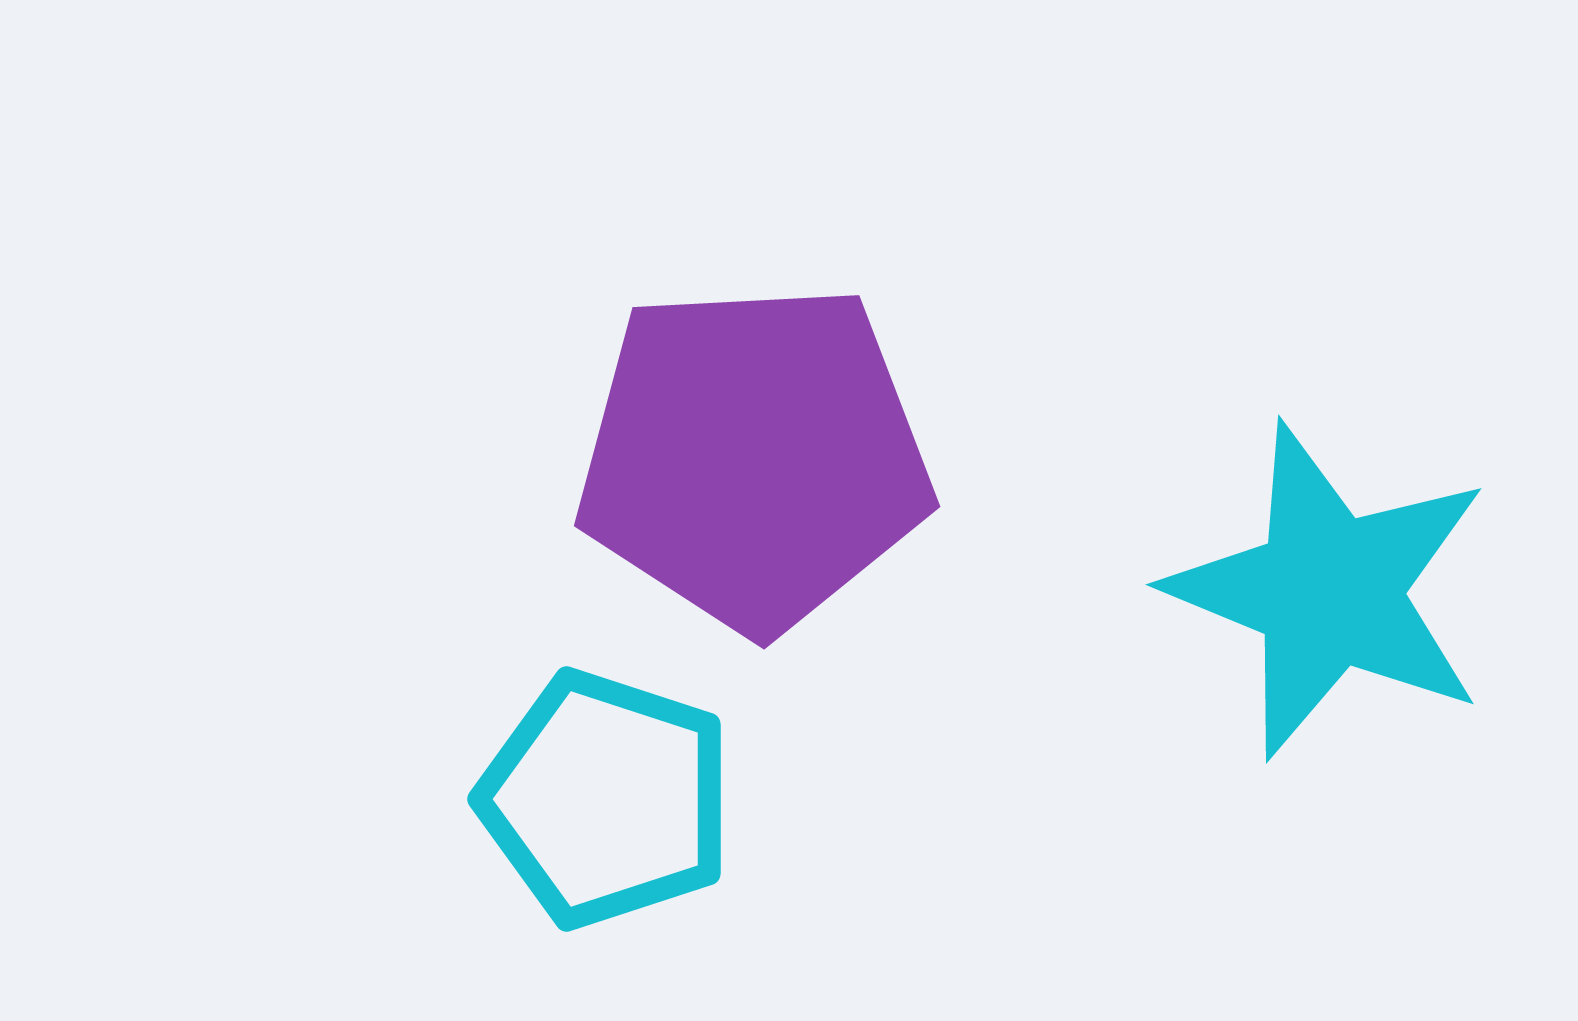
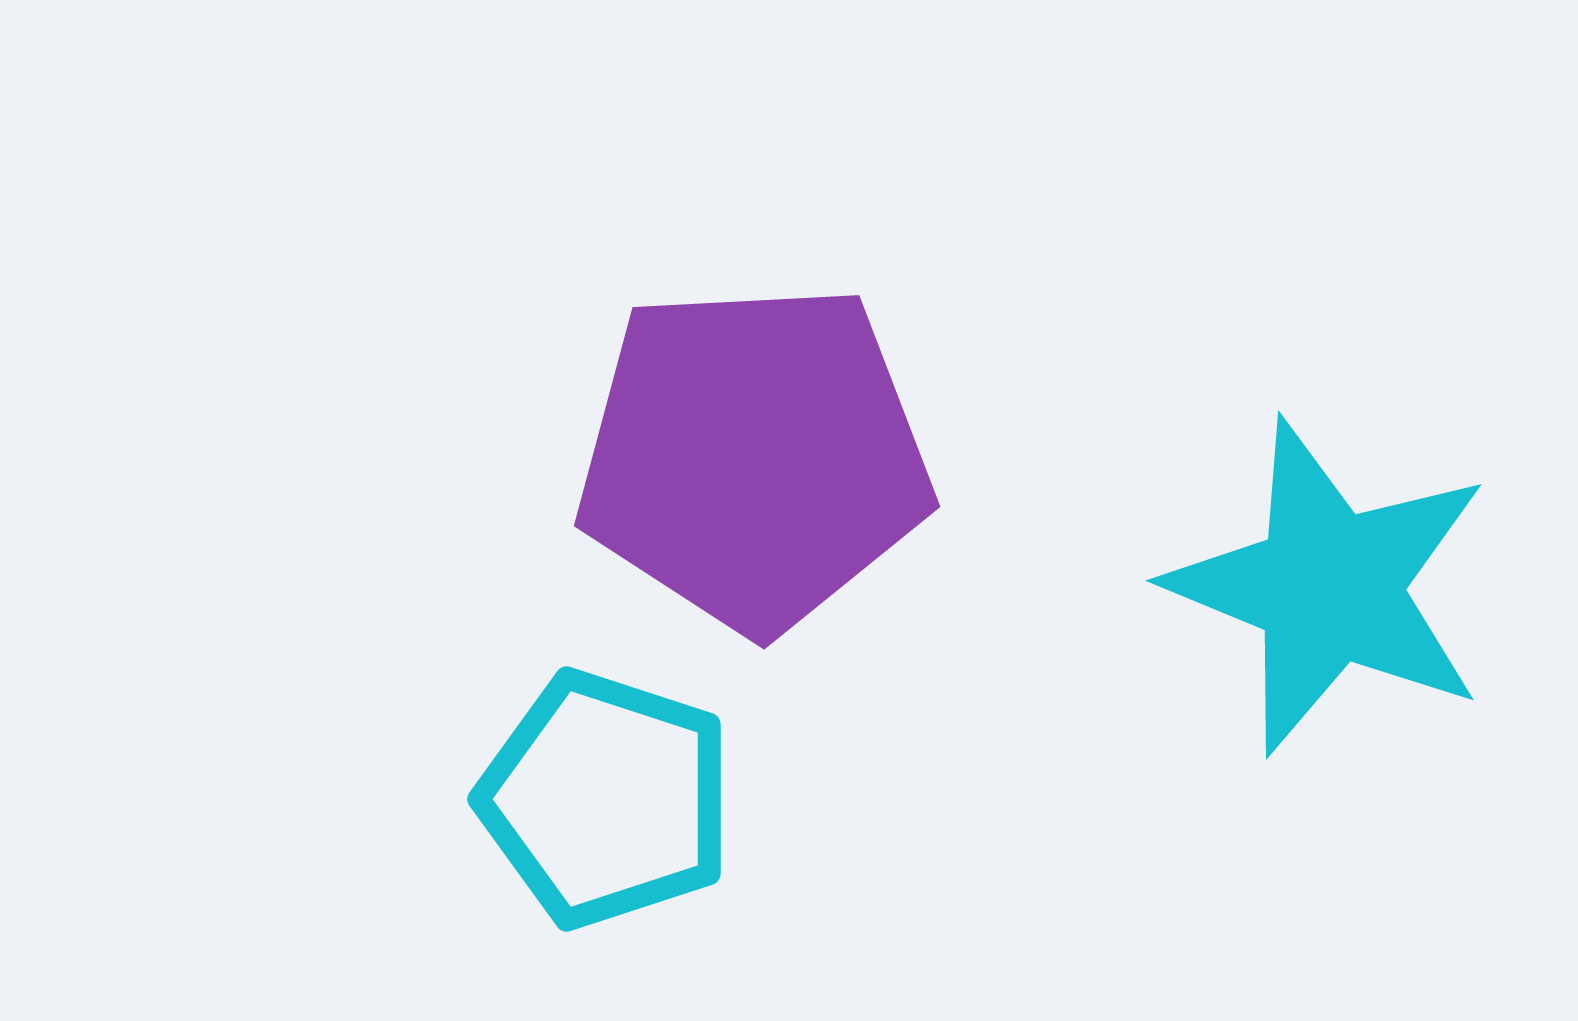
cyan star: moved 4 px up
